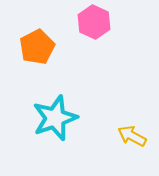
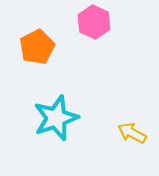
cyan star: moved 1 px right
yellow arrow: moved 3 px up
